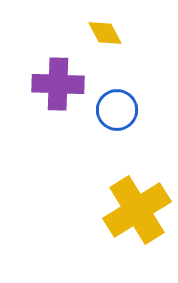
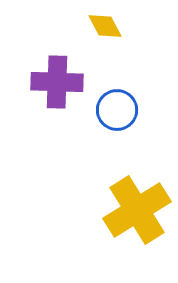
yellow diamond: moved 7 px up
purple cross: moved 1 px left, 2 px up
